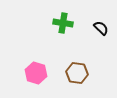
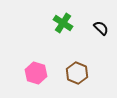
green cross: rotated 24 degrees clockwise
brown hexagon: rotated 15 degrees clockwise
